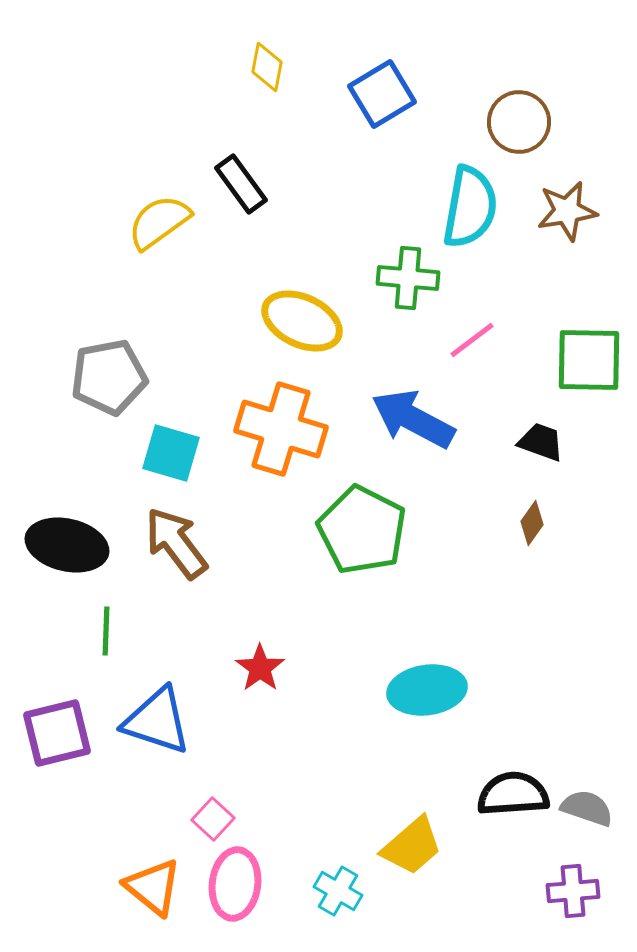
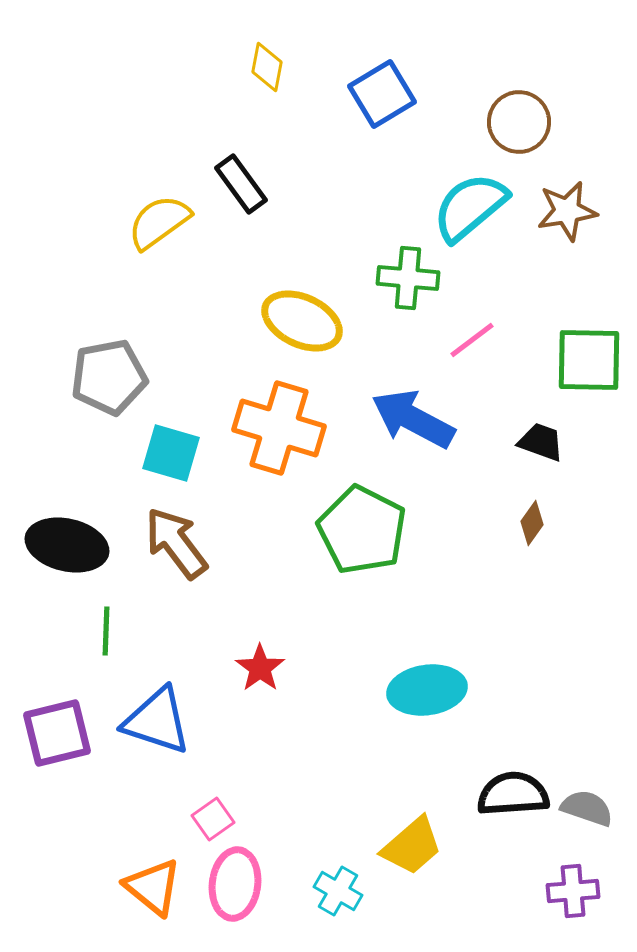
cyan semicircle: rotated 140 degrees counterclockwise
orange cross: moved 2 px left, 1 px up
pink square: rotated 12 degrees clockwise
